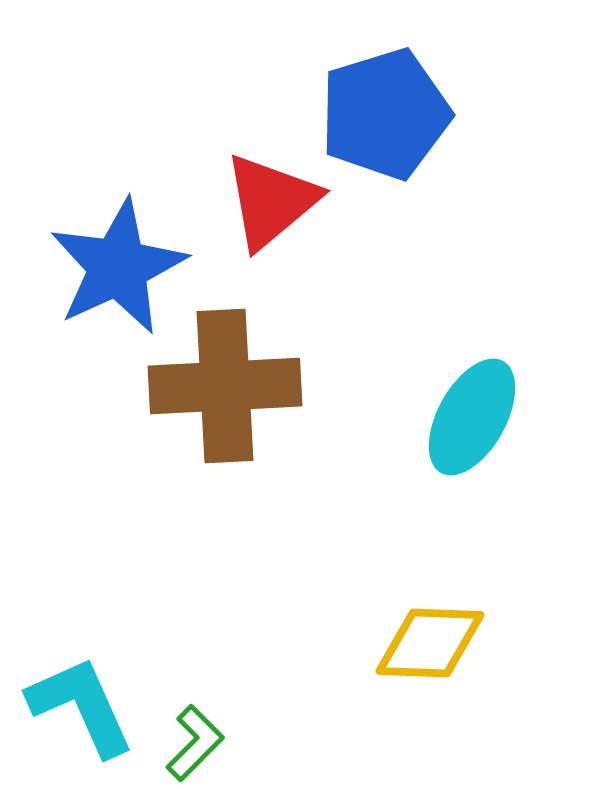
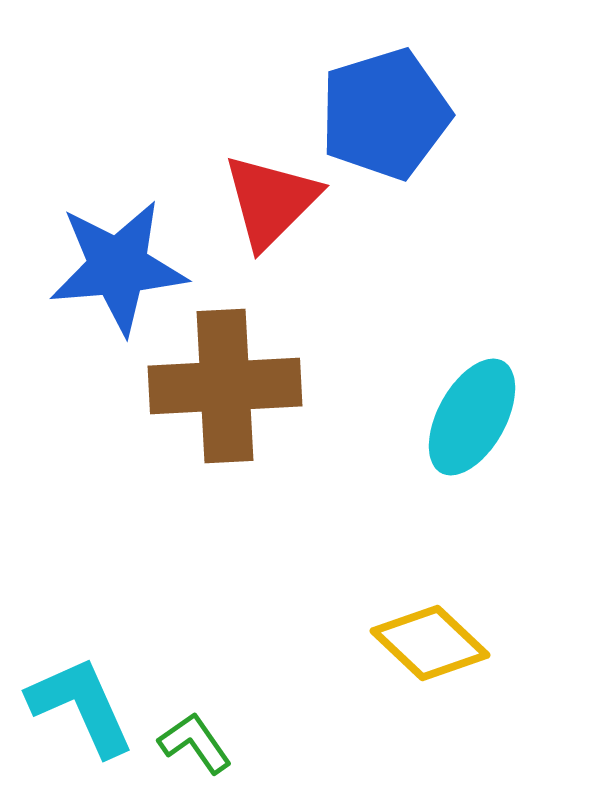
red triangle: rotated 5 degrees counterclockwise
blue star: rotated 20 degrees clockwise
yellow diamond: rotated 41 degrees clockwise
green L-shape: rotated 80 degrees counterclockwise
